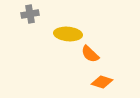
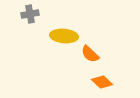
yellow ellipse: moved 4 px left, 2 px down
orange diamond: rotated 25 degrees clockwise
